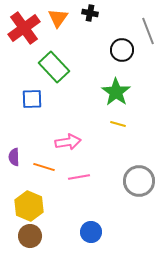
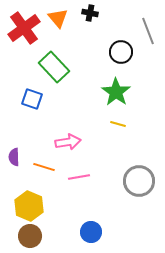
orange triangle: rotated 15 degrees counterclockwise
black circle: moved 1 px left, 2 px down
blue square: rotated 20 degrees clockwise
